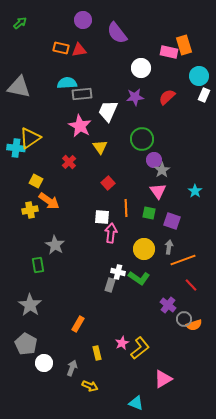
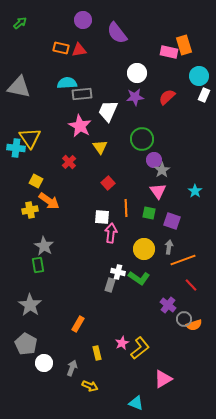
white circle at (141, 68): moved 4 px left, 5 px down
yellow triangle at (30, 138): rotated 30 degrees counterclockwise
gray star at (55, 245): moved 11 px left, 1 px down
